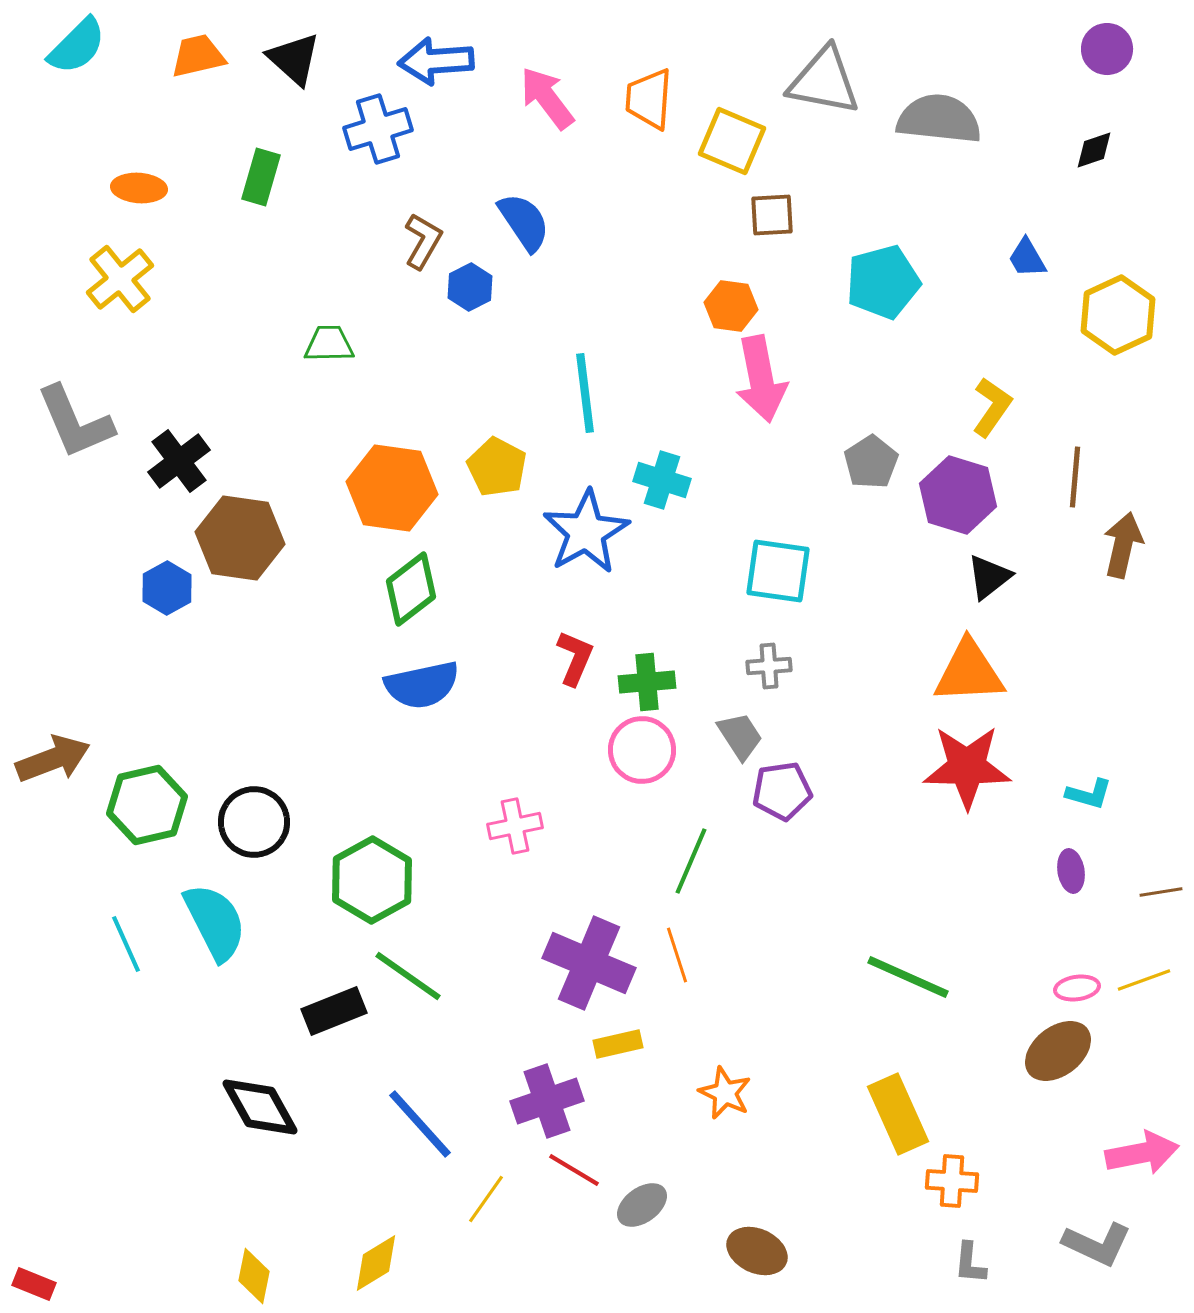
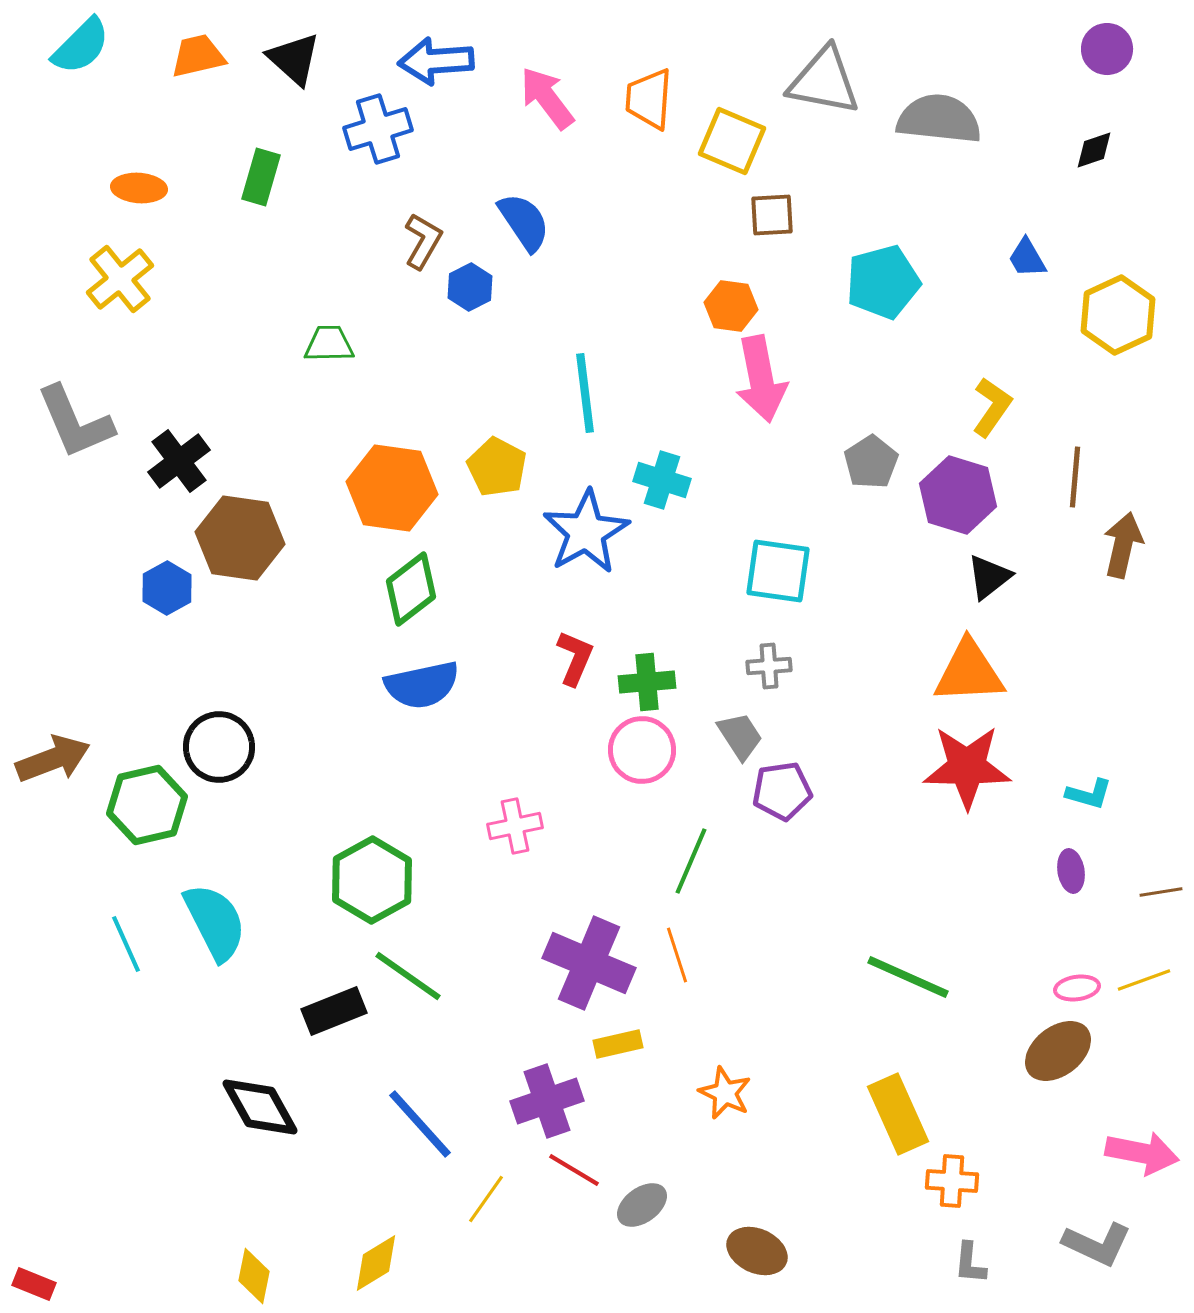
cyan semicircle at (77, 46): moved 4 px right
black circle at (254, 822): moved 35 px left, 75 px up
pink arrow at (1142, 1153): rotated 22 degrees clockwise
